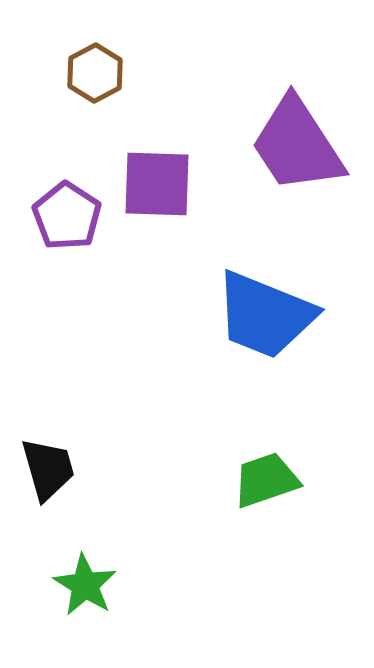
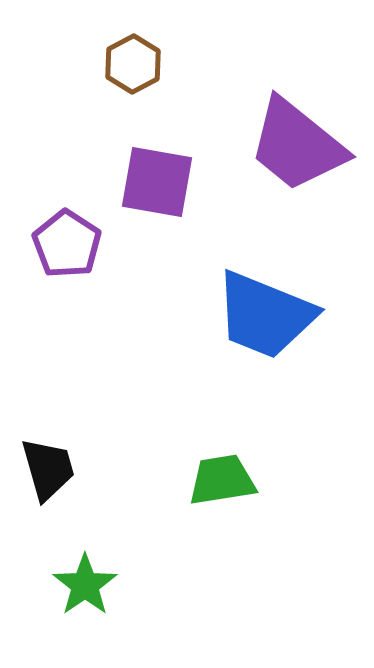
brown hexagon: moved 38 px right, 9 px up
purple trapezoid: rotated 18 degrees counterclockwise
purple square: moved 2 px up; rotated 8 degrees clockwise
purple pentagon: moved 28 px down
green trapezoid: moved 44 px left; rotated 10 degrees clockwise
green star: rotated 6 degrees clockwise
